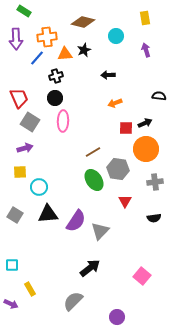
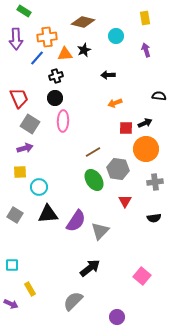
gray square at (30, 122): moved 2 px down
